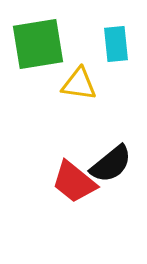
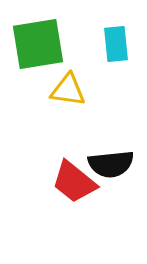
yellow triangle: moved 11 px left, 6 px down
black semicircle: rotated 33 degrees clockwise
